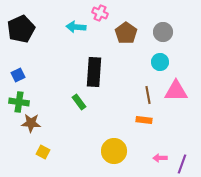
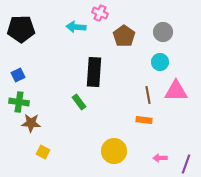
black pentagon: rotated 24 degrees clockwise
brown pentagon: moved 2 px left, 3 px down
purple line: moved 4 px right
